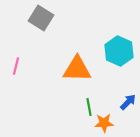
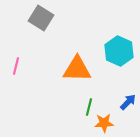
green line: rotated 24 degrees clockwise
